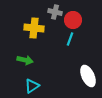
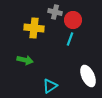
cyan triangle: moved 18 px right
